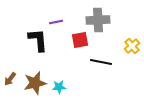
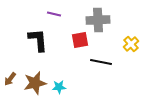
purple line: moved 2 px left, 8 px up; rotated 24 degrees clockwise
yellow cross: moved 1 px left, 2 px up
